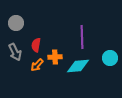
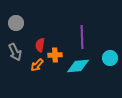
red semicircle: moved 4 px right
orange cross: moved 2 px up
